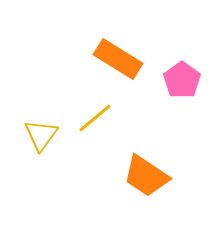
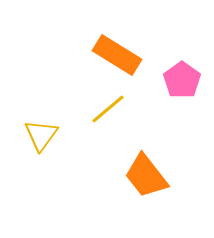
orange rectangle: moved 1 px left, 4 px up
yellow line: moved 13 px right, 9 px up
orange trapezoid: rotated 18 degrees clockwise
